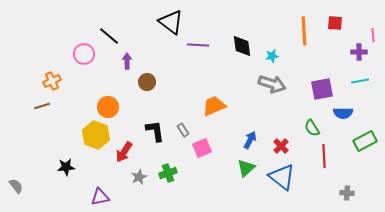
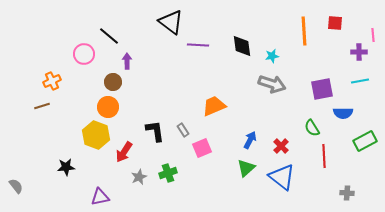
brown circle: moved 34 px left
